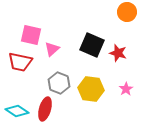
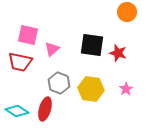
pink square: moved 3 px left
black square: rotated 15 degrees counterclockwise
